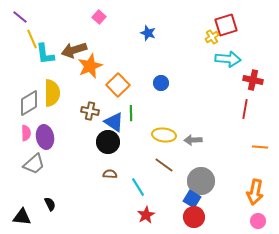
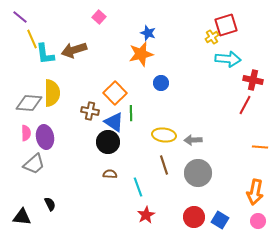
orange star: moved 51 px right, 12 px up; rotated 10 degrees clockwise
orange square: moved 3 px left, 8 px down
gray diamond: rotated 36 degrees clockwise
red line: moved 4 px up; rotated 18 degrees clockwise
brown line: rotated 36 degrees clockwise
gray circle: moved 3 px left, 8 px up
cyan line: rotated 12 degrees clockwise
blue square: moved 28 px right, 21 px down
